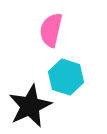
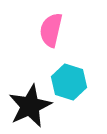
cyan hexagon: moved 3 px right, 5 px down
